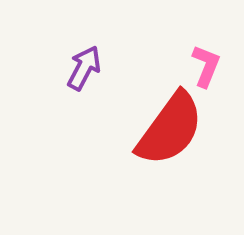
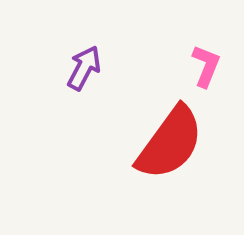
red semicircle: moved 14 px down
